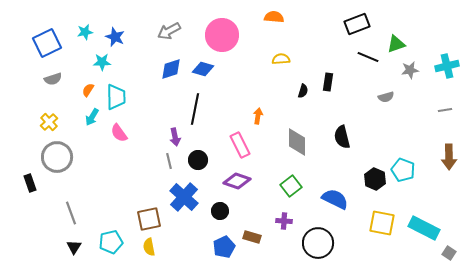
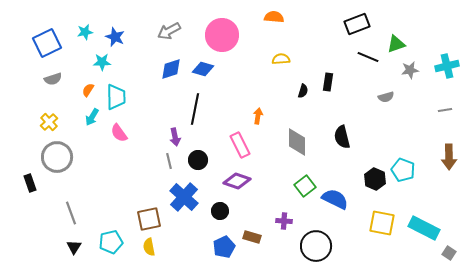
green square at (291, 186): moved 14 px right
black circle at (318, 243): moved 2 px left, 3 px down
